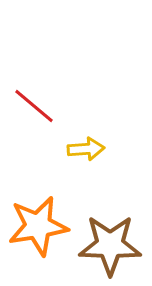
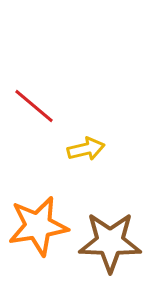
yellow arrow: rotated 9 degrees counterclockwise
brown star: moved 3 px up
